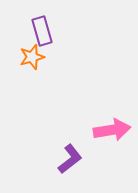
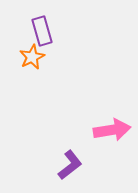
orange star: rotated 10 degrees counterclockwise
purple L-shape: moved 6 px down
